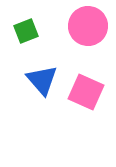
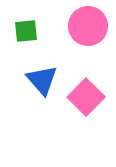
green square: rotated 15 degrees clockwise
pink square: moved 5 px down; rotated 21 degrees clockwise
